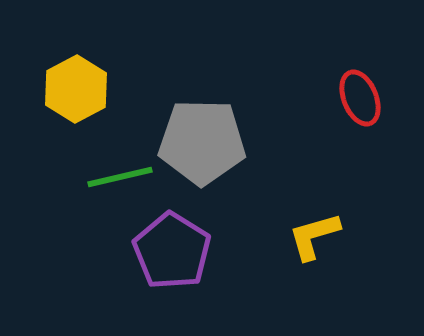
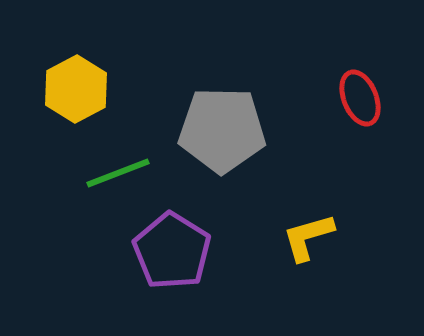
gray pentagon: moved 20 px right, 12 px up
green line: moved 2 px left, 4 px up; rotated 8 degrees counterclockwise
yellow L-shape: moved 6 px left, 1 px down
